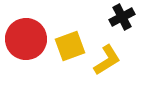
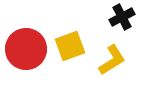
red circle: moved 10 px down
yellow L-shape: moved 5 px right
